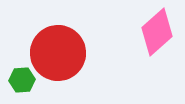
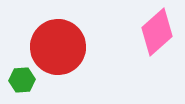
red circle: moved 6 px up
